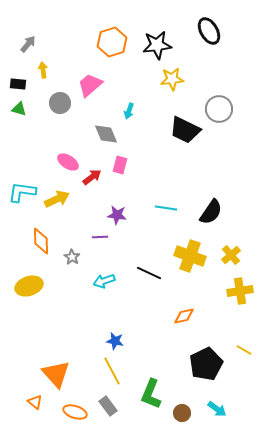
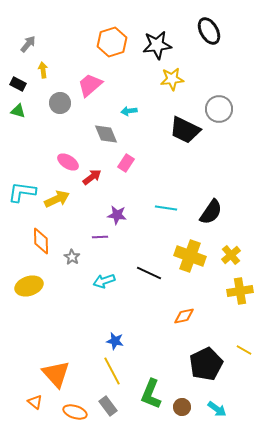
black rectangle at (18, 84): rotated 21 degrees clockwise
green triangle at (19, 109): moved 1 px left, 2 px down
cyan arrow at (129, 111): rotated 63 degrees clockwise
pink rectangle at (120, 165): moved 6 px right, 2 px up; rotated 18 degrees clockwise
brown circle at (182, 413): moved 6 px up
